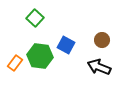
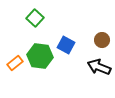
orange rectangle: rotated 14 degrees clockwise
